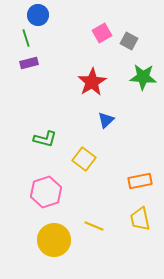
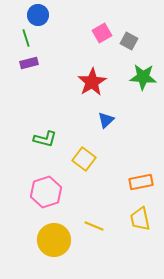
orange rectangle: moved 1 px right, 1 px down
